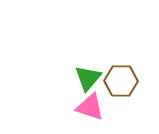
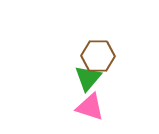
brown hexagon: moved 23 px left, 25 px up
